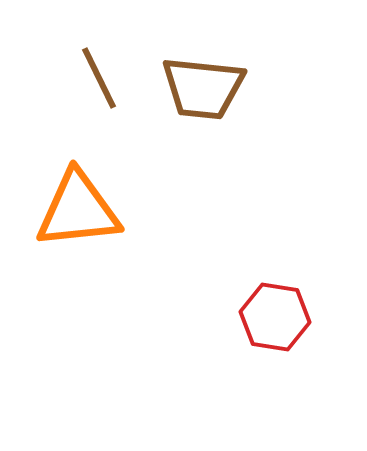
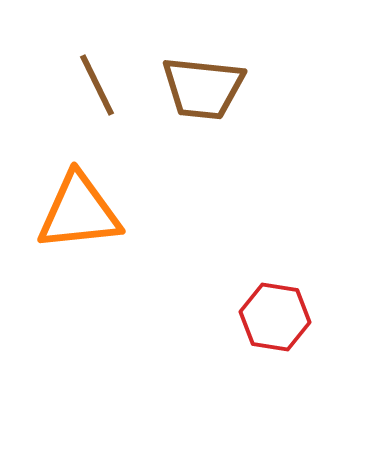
brown line: moved 2 px left, 7 px down
orange triangle: moved 1 px right, 2 px down
